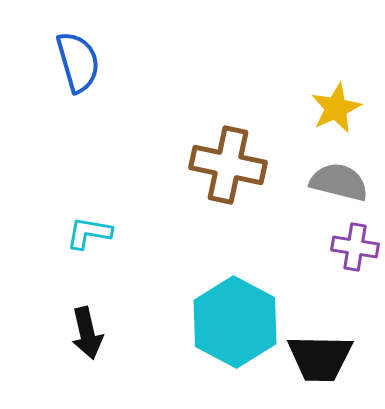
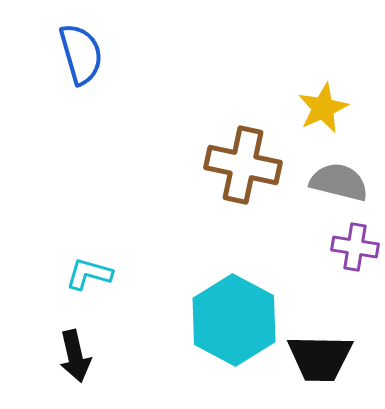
blue semicircle: moved 3 px right, 8 px up
yellow star: moved 13 px left
brown cross: moved 15 px right
cyan L-shape: moved 41 px down; rotated 6 degrees clockwise
cyan hexagon: moved 1 px left, 2 px up
black arrow: moved 12 px left, 23 px down
